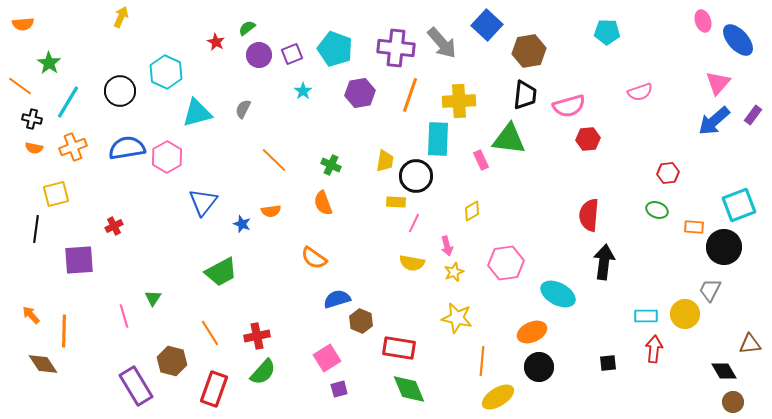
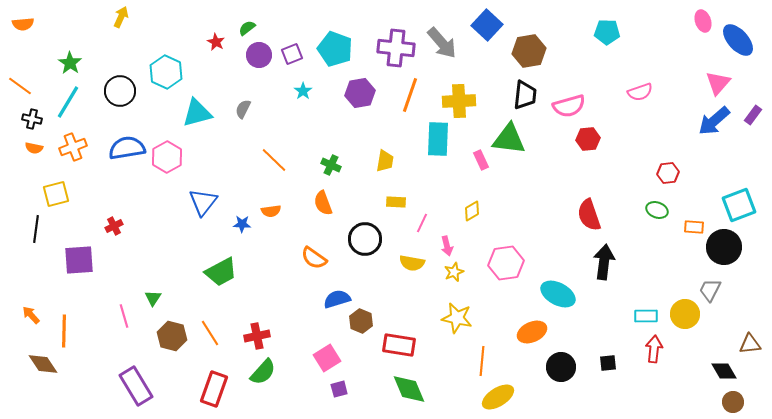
green star at (49, 63): moved 21 px right
black circle at (416, 176): moved 51 px left, 63 px down
red semicircle at (589, 215): rotated 24 degrees counterclockwise
pink line at (414, 223): moved 8 px right
blue star at (242, 224): rotated 18 degrees counterclockwise
red rectangle at (399, 348): moved 3 px up
brown hexagon at (172, 361): moved 25 px up
black circle at (539, 367): moved 22 px right
